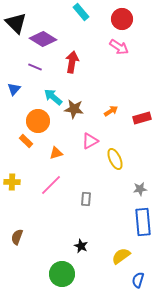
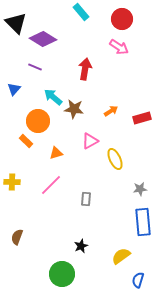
red arrow: moved 13 px right, 7 px down
black star: rotated 24 degrees clockwise
